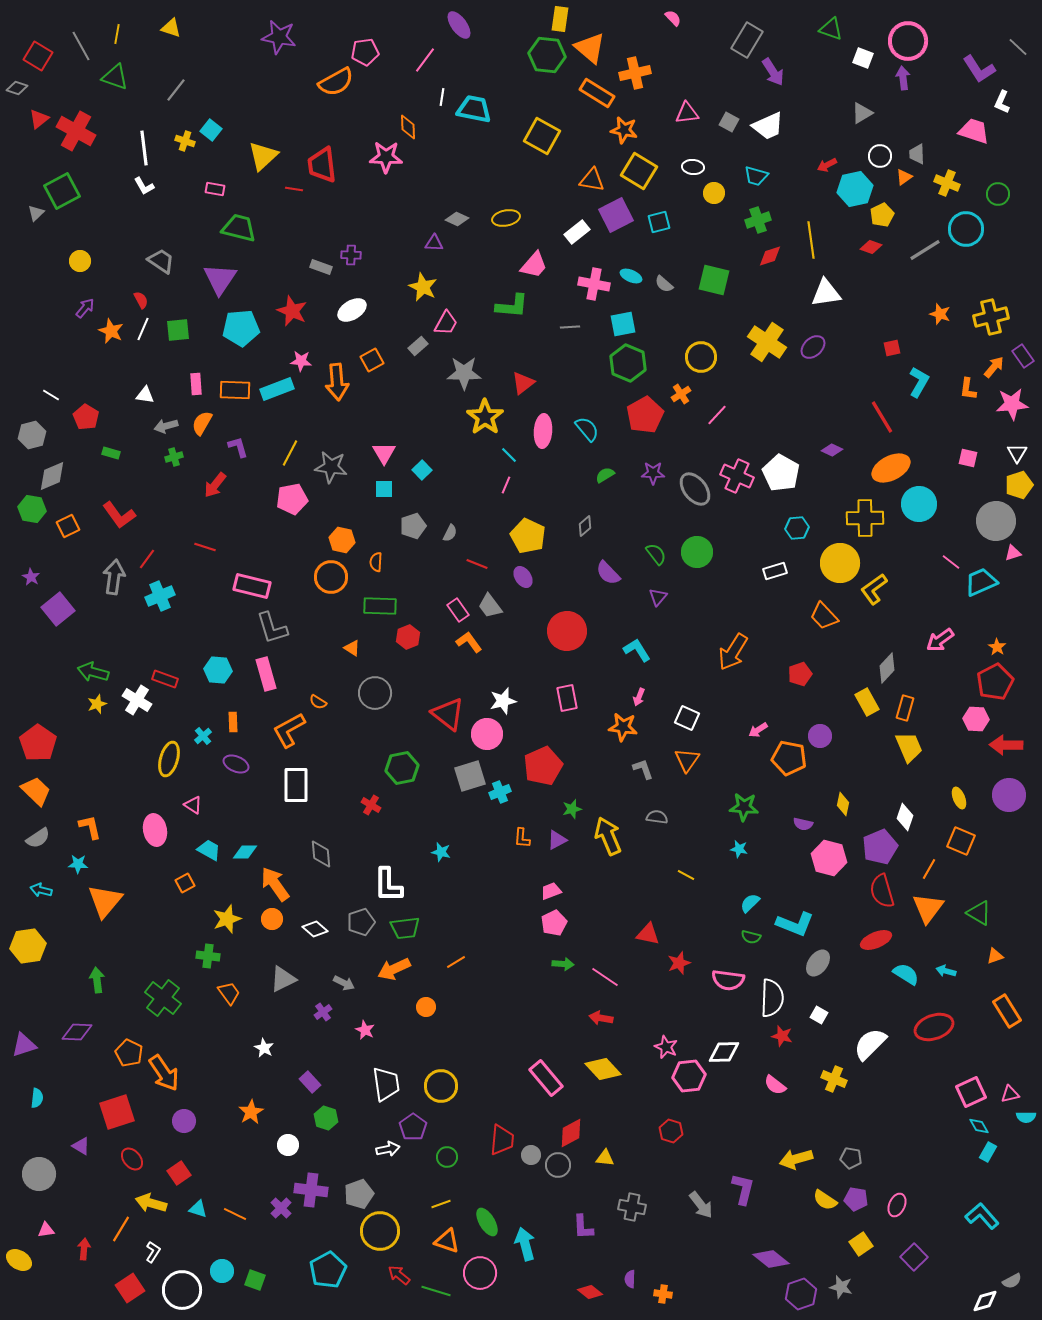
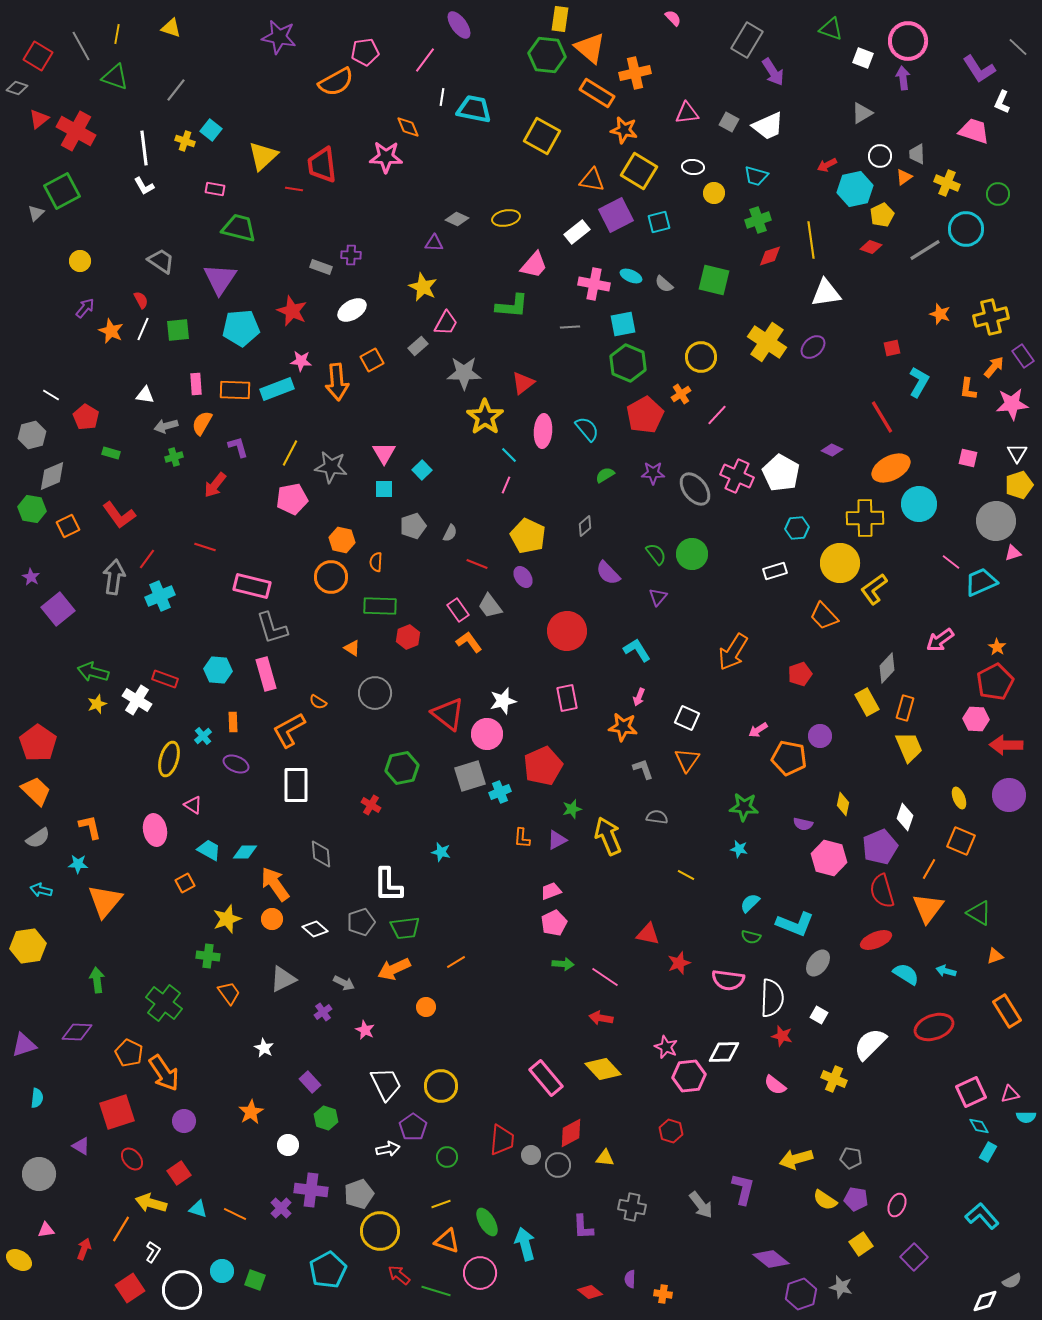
orange diamond at (408, 127): rotated 20 degrees counterclockwise
green circle at (697, 552): moved 5 px left, 2 px down
green cross at (163, 998): moved 1 px right, 5 px down
white trapezoid at (386, 1084): rotated 18 degrees counterclockwise
red arrow at (84, 1249): rotated 15 degrees clockwise
